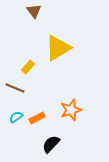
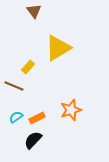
brown line: moved 1 px left, 2 px up
black semicircle: moved 18 px left, 4 px up
